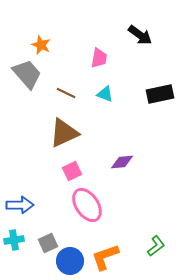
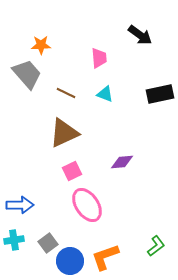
orange star: rotated 24 degrees counterclockwise
pink trapezoid: rotated 15 degrees counterclockwise
gray square: rotated 12 degrees counterclockwise
